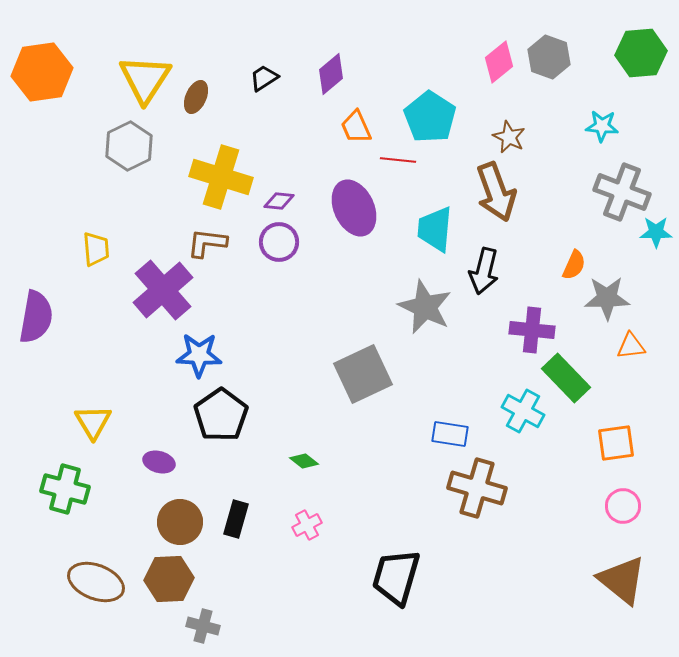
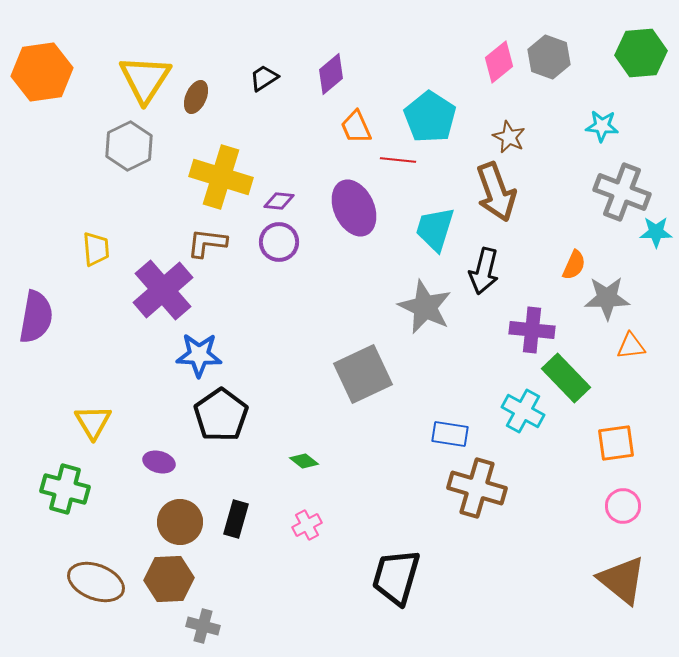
cyan trapezoid at (435, 229): rotated 12 degrees clockwise
